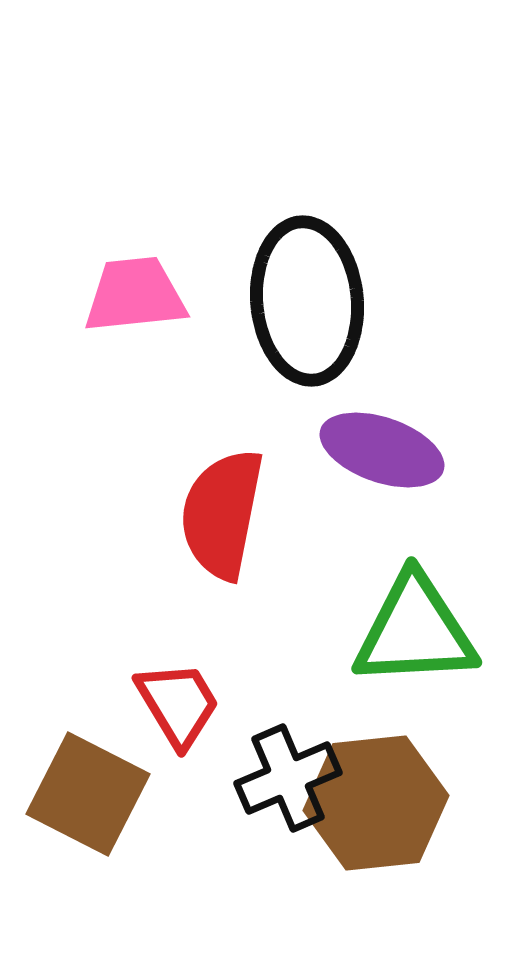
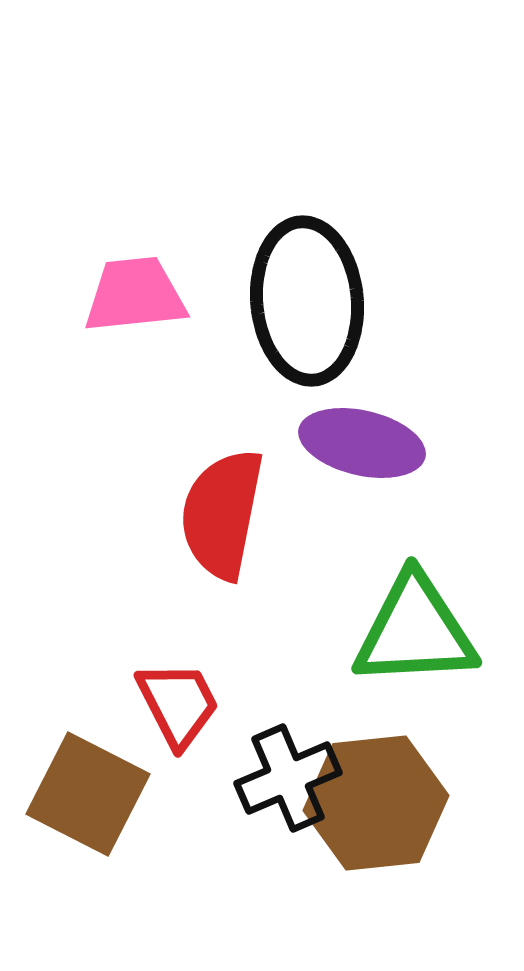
purple ellipse: moved 20 px left, 7 px up; rotated 6 degrees counterclockwise
red trapezoid: rotated 4 degrees clockwise
